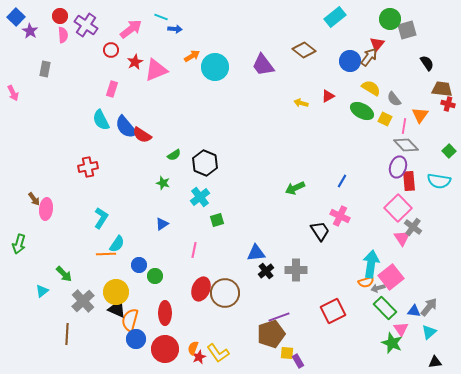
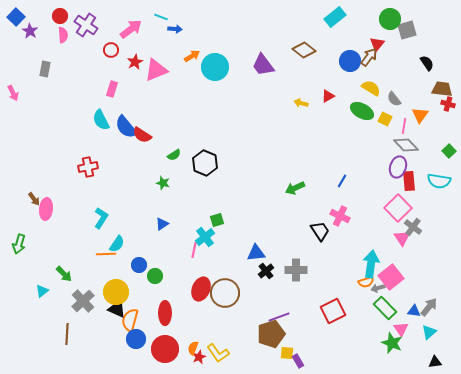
cyan cross at (200, 197): moved 5 px right, 40 px down
